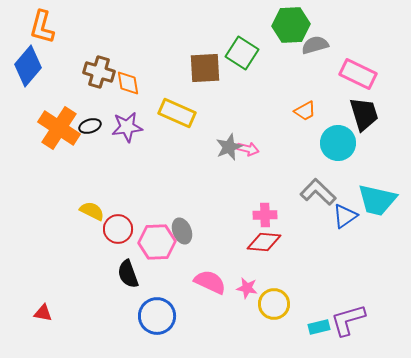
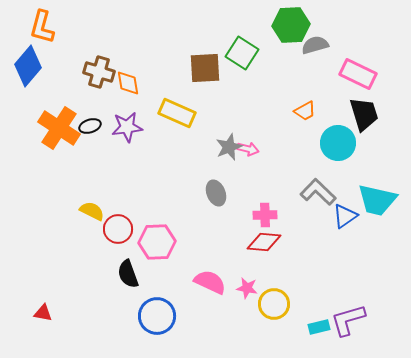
gray ellipse: moved 34 px right, 38 px up
